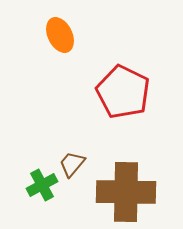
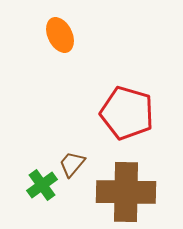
red pentagon: moved 4 px right, 21 px down; rotated 10 degrees counterclockwise
green cross: rotated 8 degrees counterclockwise
